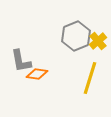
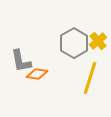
gray hexagon: moved 2 px left, 7 px down; rotated 8 degrees counterclockwise
